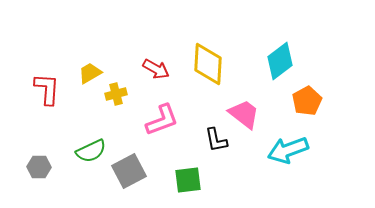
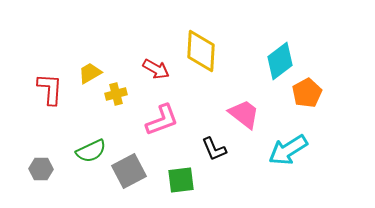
yellow diamond: moved 7 px left, 13 px up
red L-shape: moved 3 px right
orange pentagon: moved 8 px up
black L-shape: moved 2 px left, 9 px down; rotated 12 degrees counterclockwise
cyan arrow: rotated 12 degrees counterclockwise
gray hexagon: moved 2 px right, 2 px down
green square: moved 7 px left
